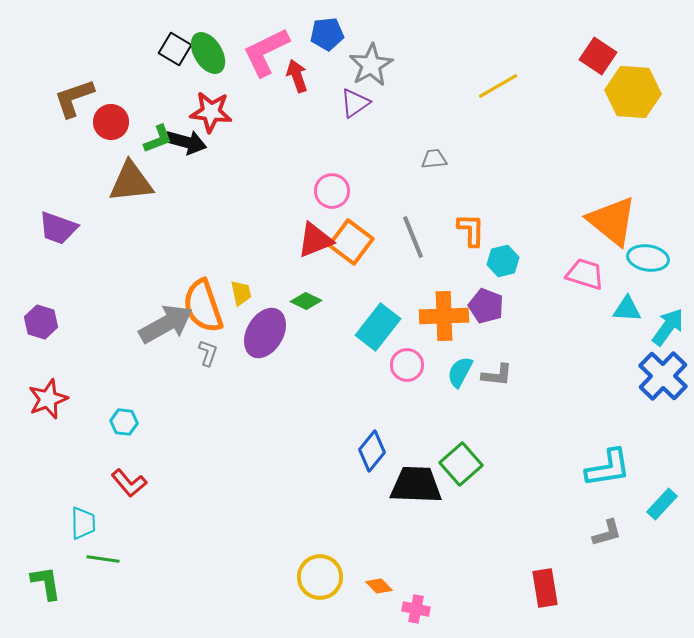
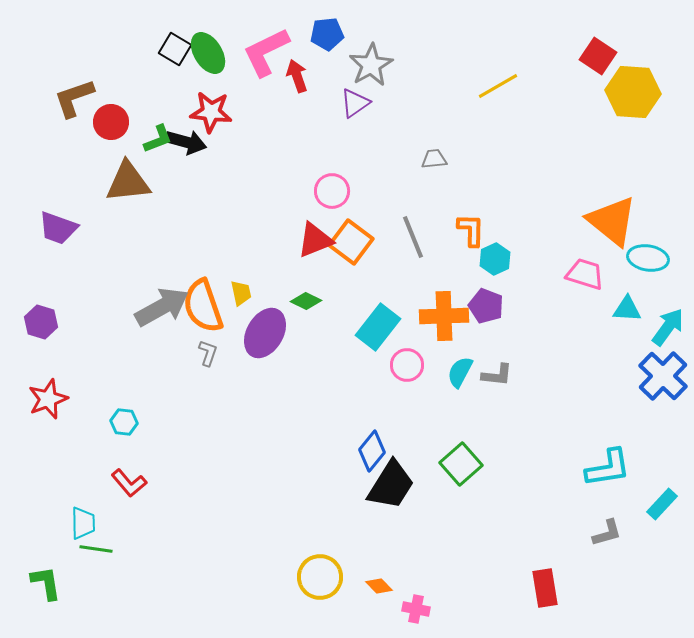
brown triangle at (131, 182): moved 3 px left
cyan hexagon at (503, 261): moved 8 px left, 2 px up; rotated 12 degrees counterclockwise
gray arrow at (166, 324): moved 4 px left, 17 px up
black trapezoid at (416, 485): moved 25 px left; rotated 120 degrees clockwise
green line at (103, 559): moved 7 px left, 10 px up
